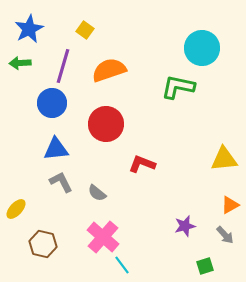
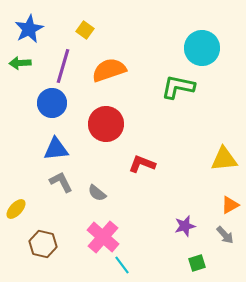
green square: moved 8 px left, 3 px up
